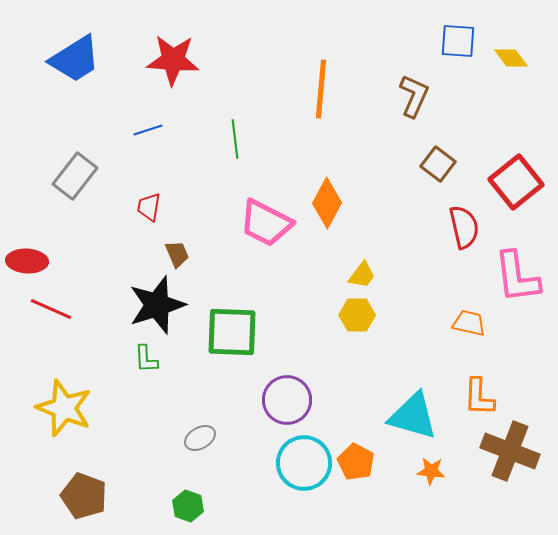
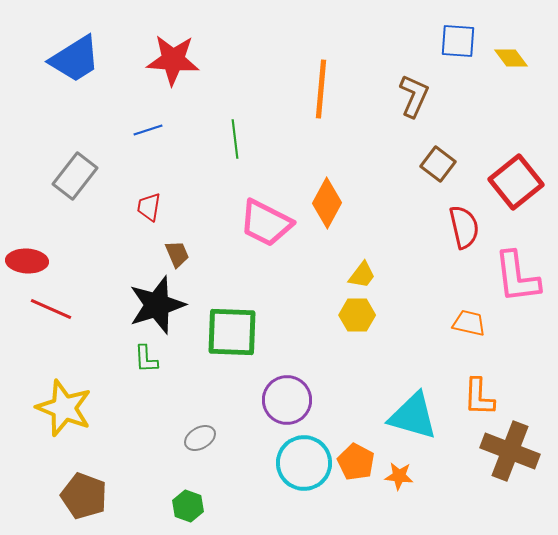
orange star: moved 32 px left, 5 px down
